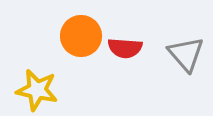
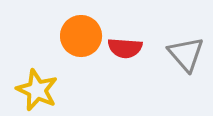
yellow star: rotated 12 degrees clockwise
